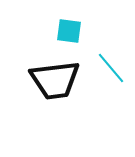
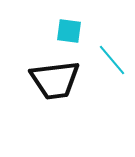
cyan line: moved 1 px right, 8 px up
